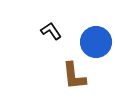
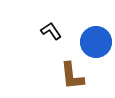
brown L-shape: moved 2 px left
